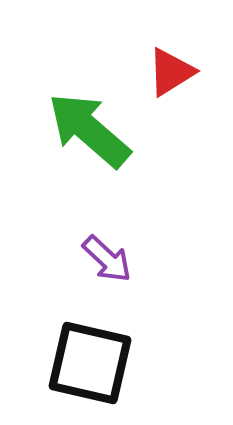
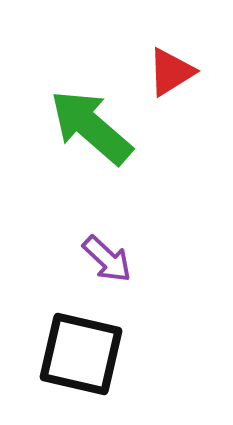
green arrow: moved 2 px right, 3 px up
black square: moved 9 px left, 9 px up
